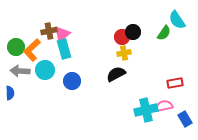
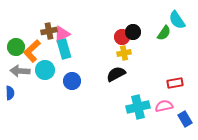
pink triangle: rotated 12 degrees clockwise
orange L-shape: moved 1 px down
cyan cross: moved 8 px left, 3 px up
